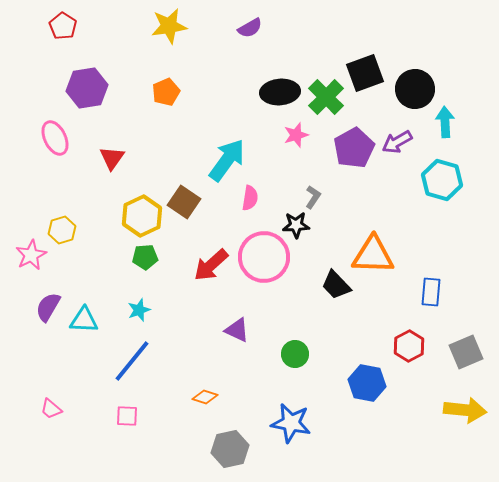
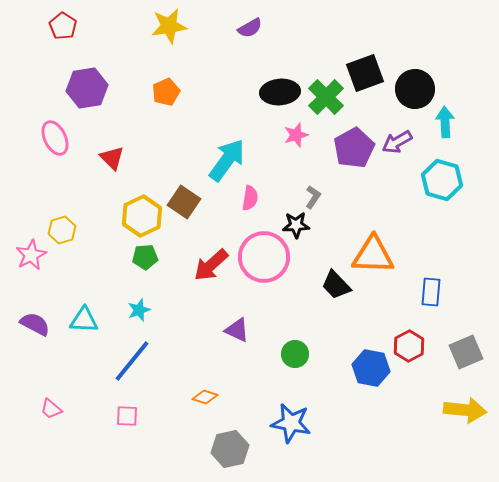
red triangle at (112, 158): rotated 20 degrees counterclockwise
purple semicircle at (48, 307): moved 13 px left, 17 px down; rotated 88 degrees clockwise
blue hexagon at (367, 383): moved 4 px right, 15 px up
